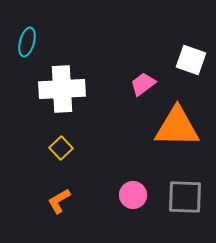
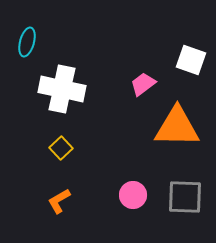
white cross: rotated 15 degrees clockwise
